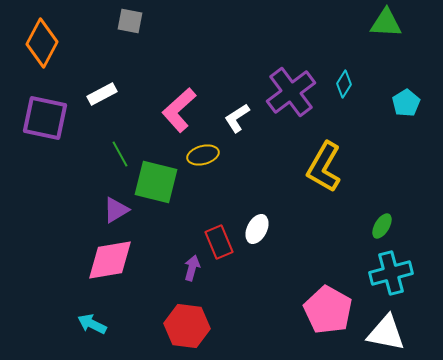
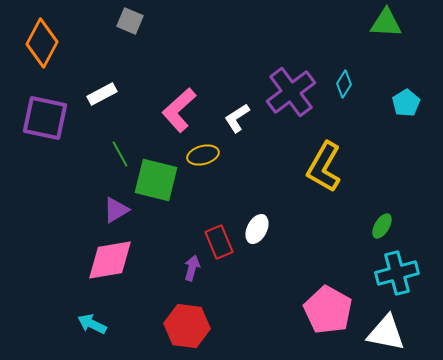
gray square: rotated 12 degrees clockwise
green square: moved 2 px up
cyan cross: moved 6 px right
